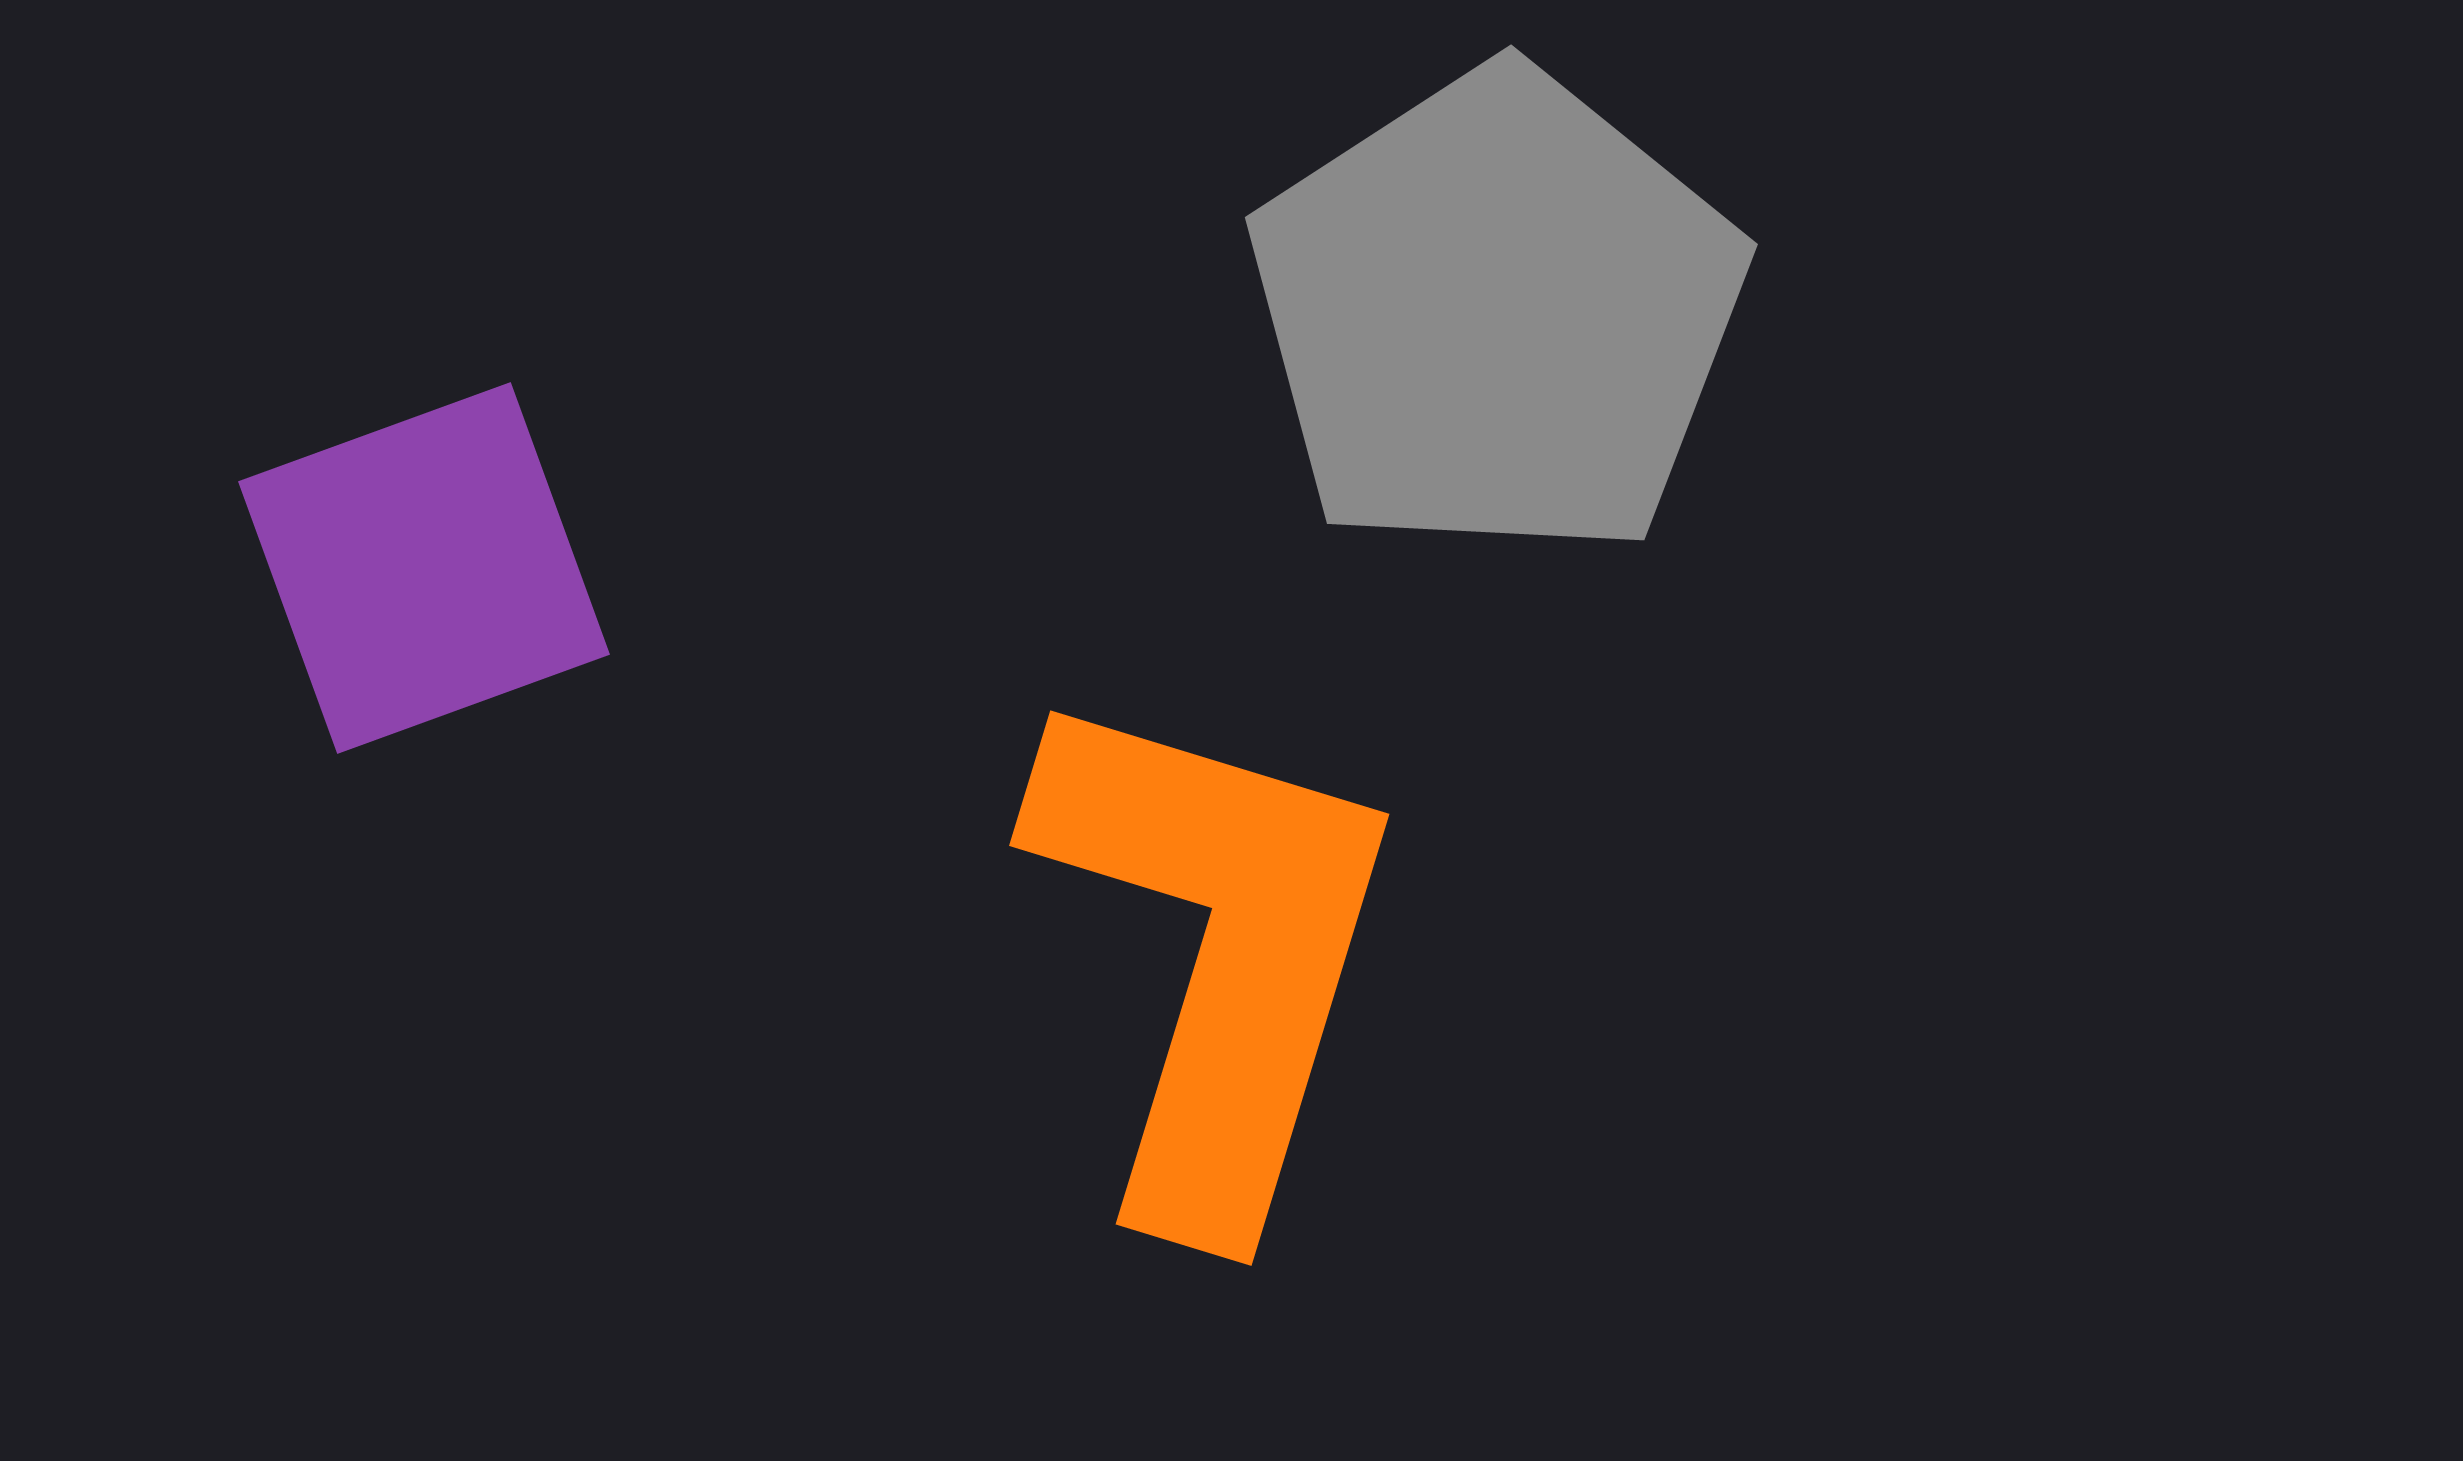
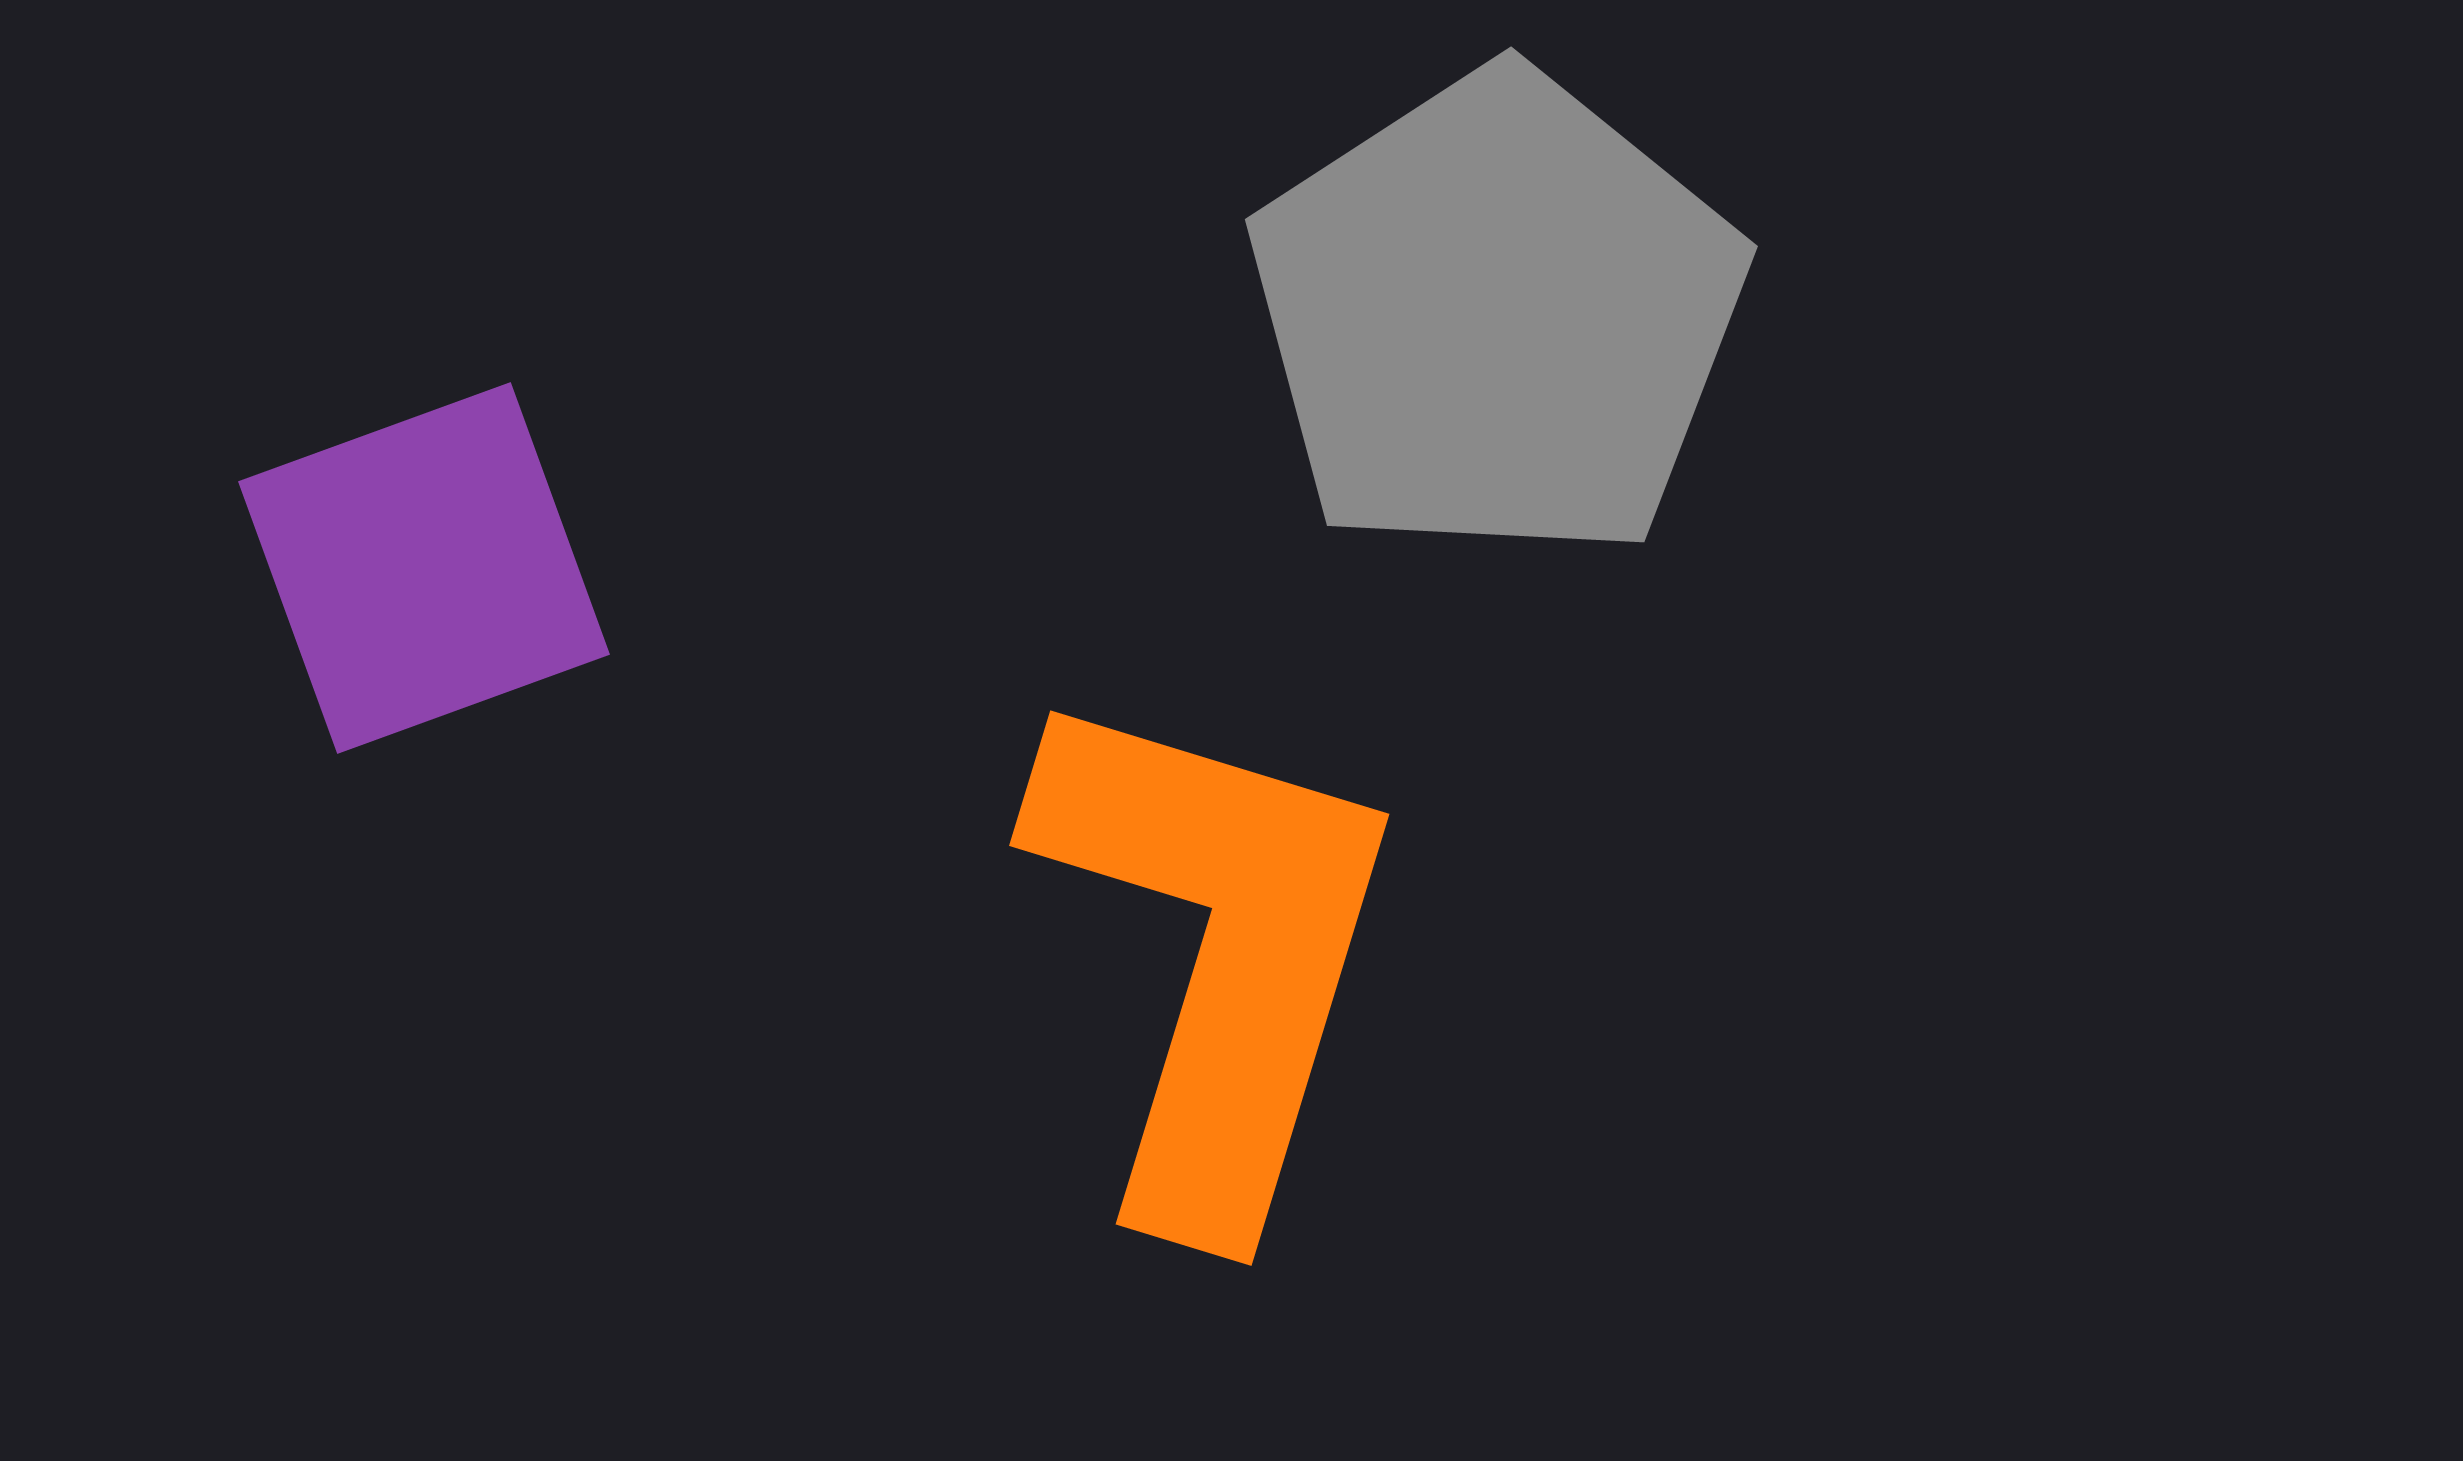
gray pentagon: moved 2 px down
